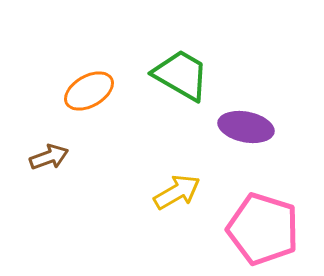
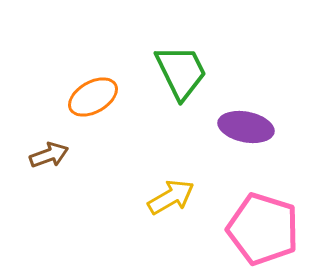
green trapezoid: moved 3 px up; rotated 34 degrees clockwise
orange ellipse: moved 4 px right, 6 px down
brown arrow: moved 2 px up
yellow arrow: moved 6 px left, 5 px down
